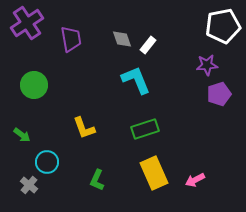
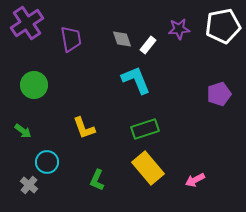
purple star: moved 28 px left, 36 px up
green arrow: moved 1 px right, 4 px up
yellow rectangle: moved 6 px left, 5 px up; rotated 16 degrees counterclockwise
